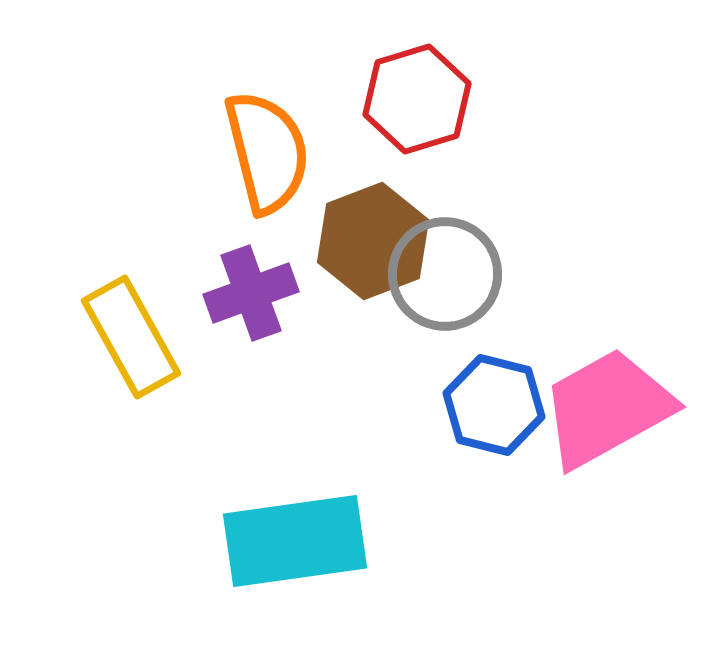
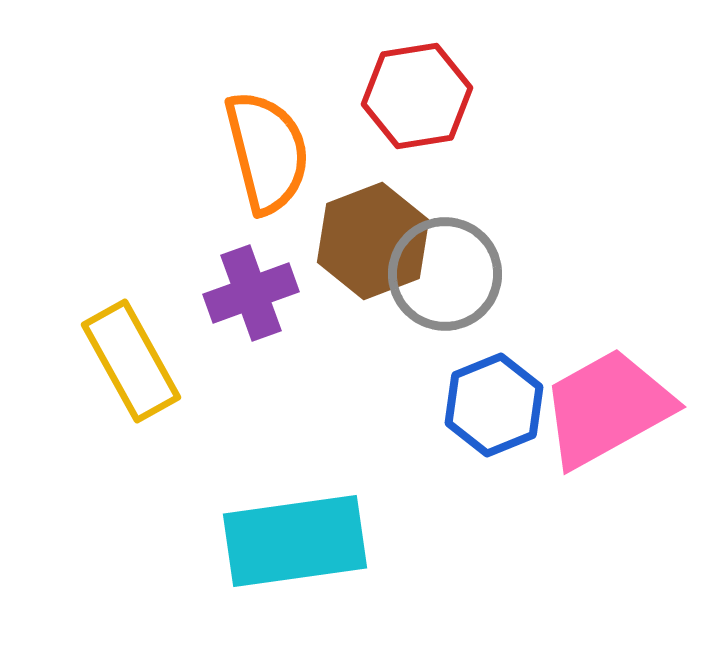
red hexagon: moved 3 px up; rotated 8 degrees clockwise
yellow rectangle: moved 24 px down
blue hexagon: rotated 24 degrees clockwise
